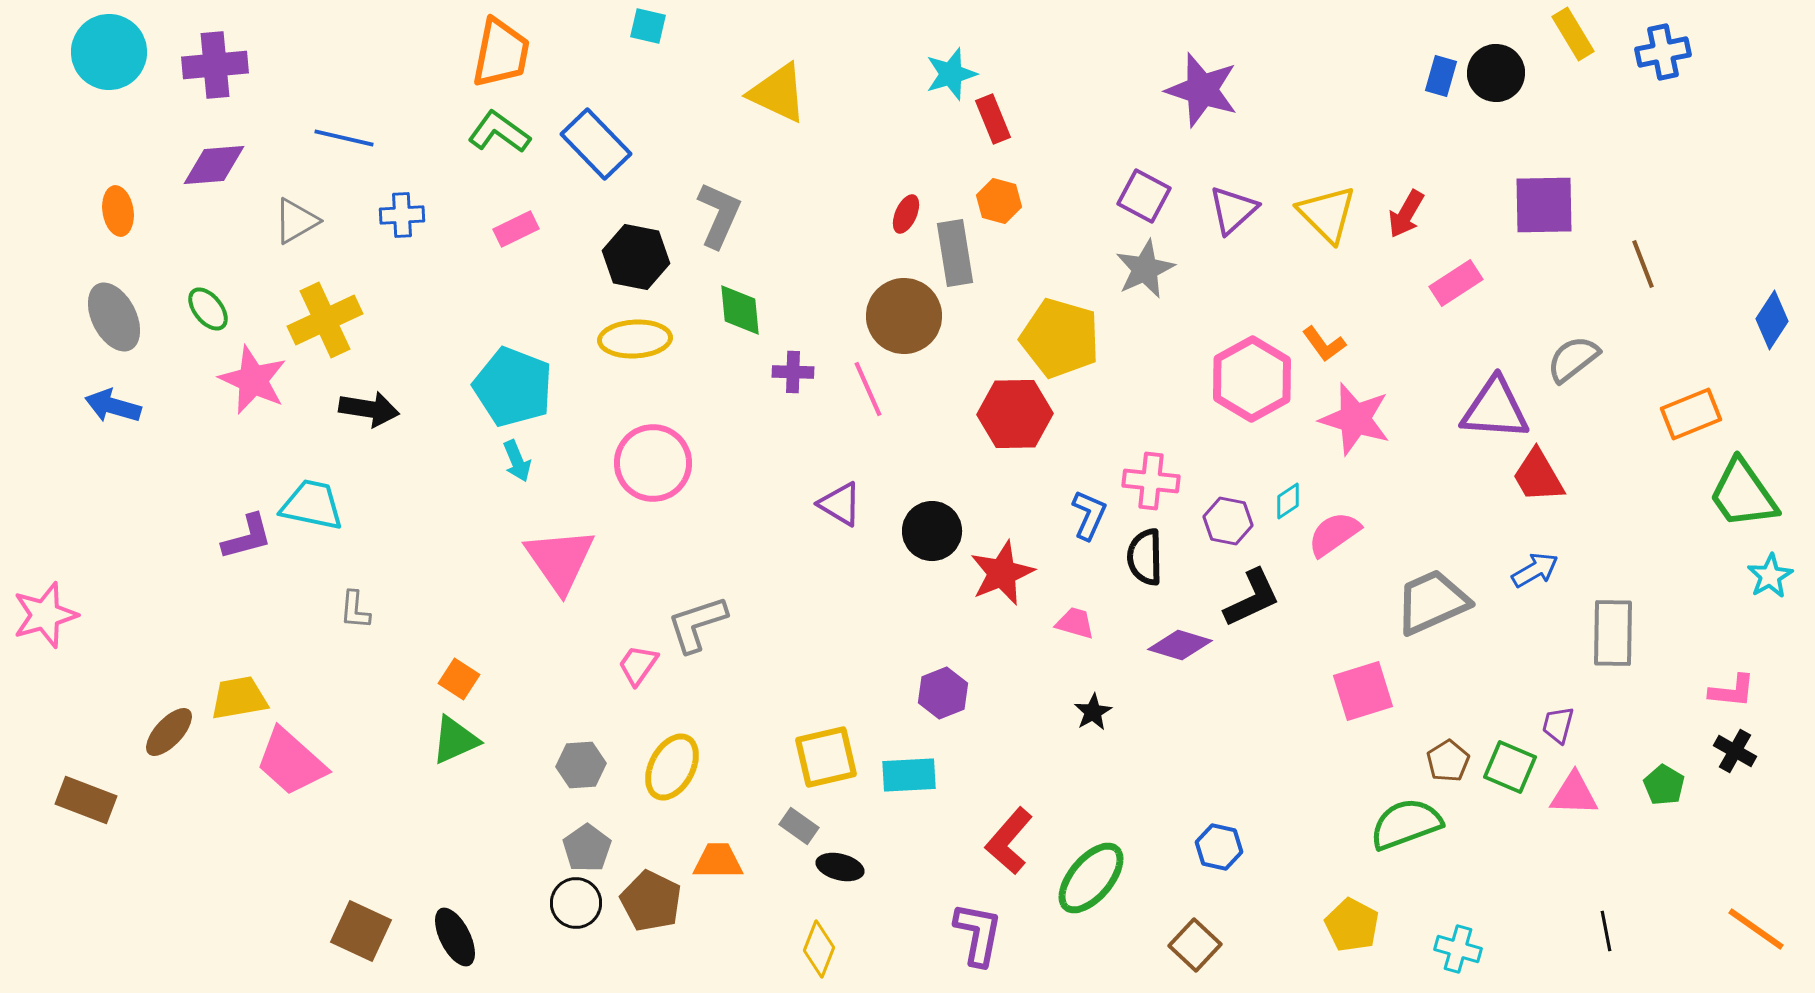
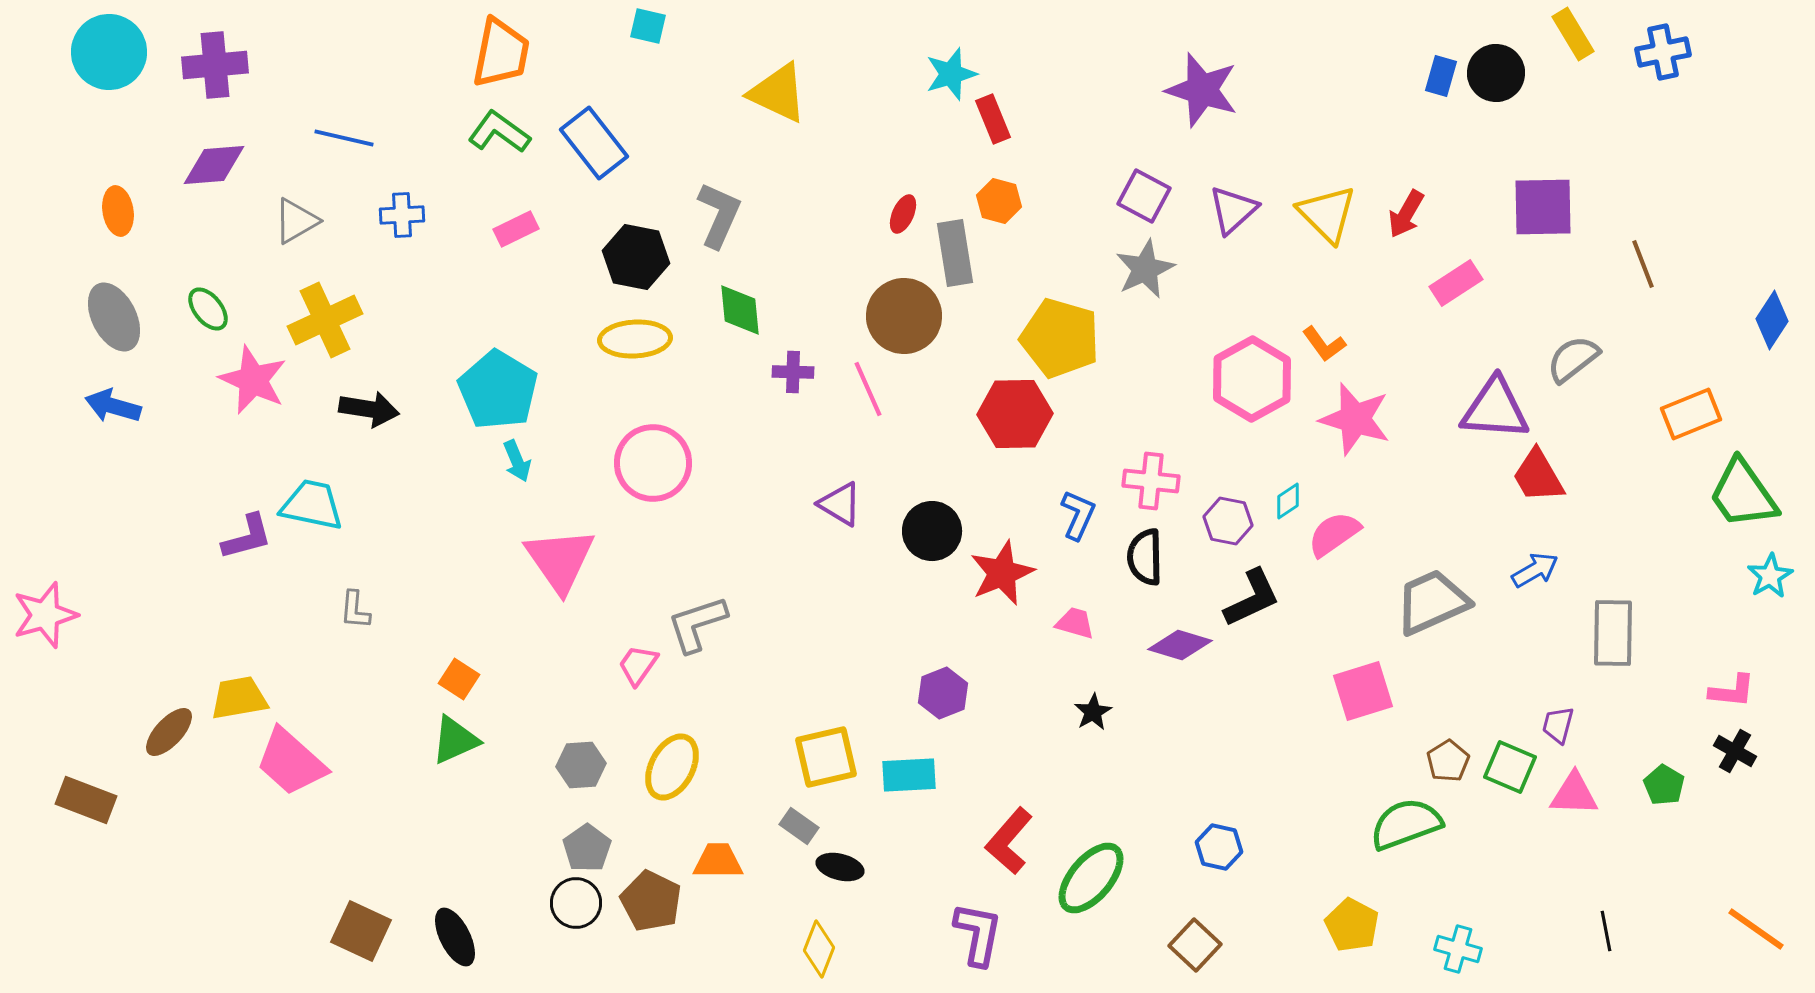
blue rectangle at (596, 144): moved 2 px left, 1 px up; rotated 6 degrees clockwise
purple square at (1544, 205): moved 1 px left, 2 px down
red ellipse at (906, 214): moved 3 px left
cyan pentagon at (513, 387): moved 15 px left, 3 px down; rotated 10 degrees clockwise
blue L-shape at (1089, 515): moved 11 px left
